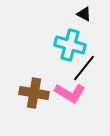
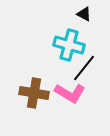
cyan cross: moved 1 px left
